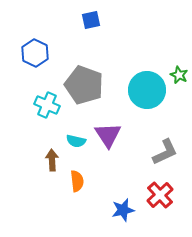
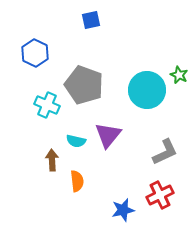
purple triangle: rotated 12 degrees clockwise
red cross: rotated 16 degrees clockwise
